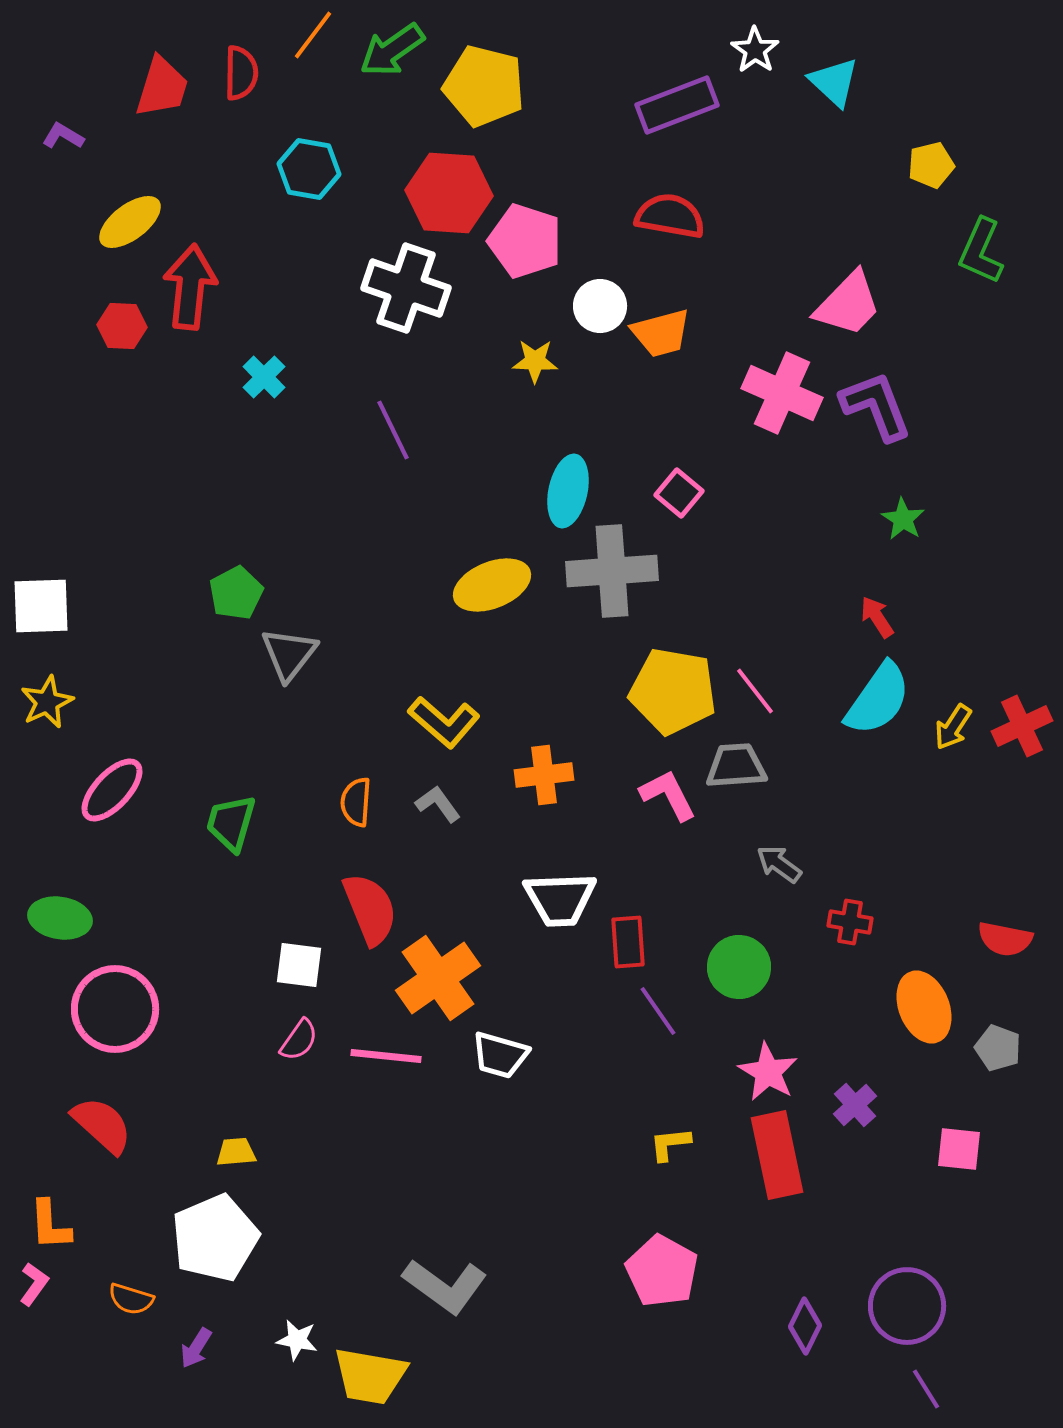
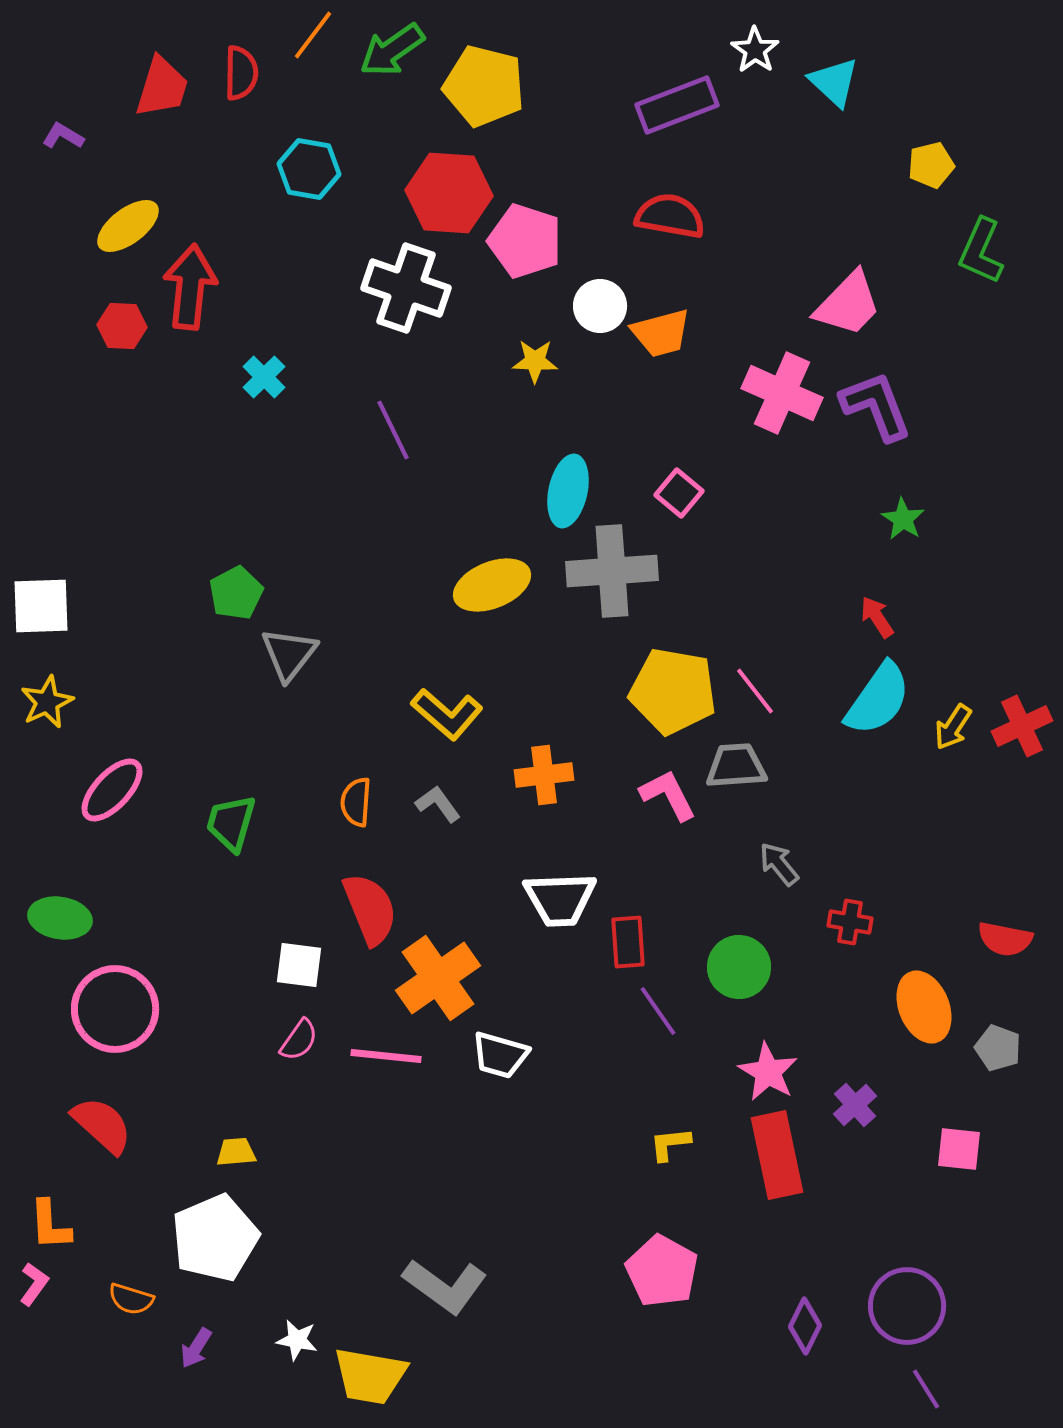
yellow ellipse at (130, 222): moved 2 px left, 4 px down
yellow L-shape at (444, 722): moved 3 px right, 8 px up
gray arrow at (779, 864): rotated 15 degrees clockwise
